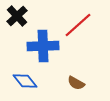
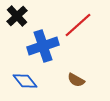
blue cross: rotated 16 degrees counterclockwise
brown semicircle: moved 3 px up
